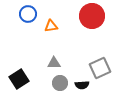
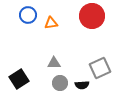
blue circle: moved 1 px down
orange triangle: moved 3 px up
